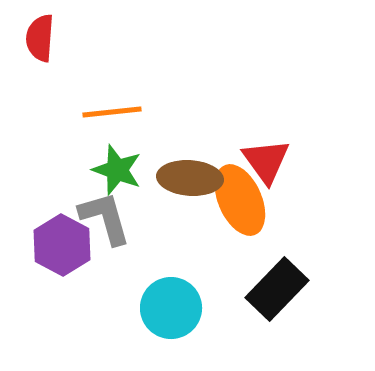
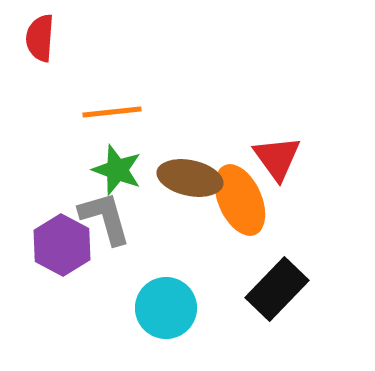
red triangle: moved 11 px right, 3 px up
brown ellipse: rotated 8 degrees clockwise
cyan circle: moved 5 px left
